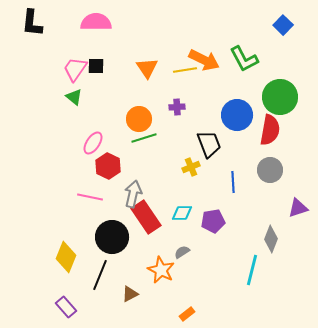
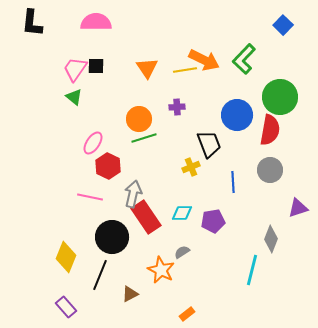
green L-shape: rotated 72 degrees clockwise
